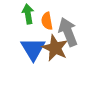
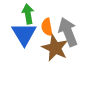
orange semicircle: moved 6 px down
blue triangle: moved 9 px left, 15 px up
